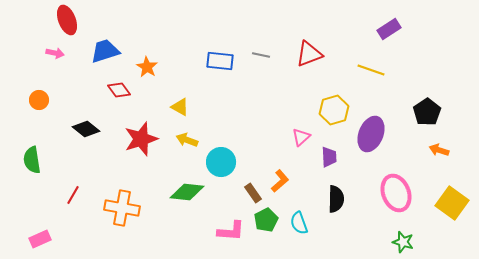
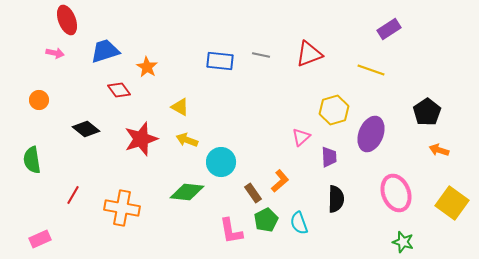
pink L-shape: rotated 76 degrees clockwise
